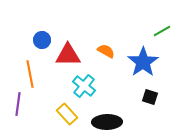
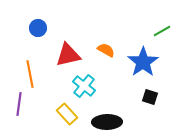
blue circle: moved 4 px left, 12 px up
orange semicircle: moved 1 px up
red triangle: rotated 12 degrees counterclockwise
purple line: moved 1 px right
